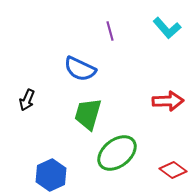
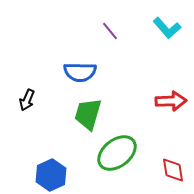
purple line: rotated 24 degrees counterclockwise
blue semicircle: moved 3 px down; rotated 24 degrees counterclockwise
red arrow: moved 3 px right
red diamond: rotated 44 degrees clockwise
